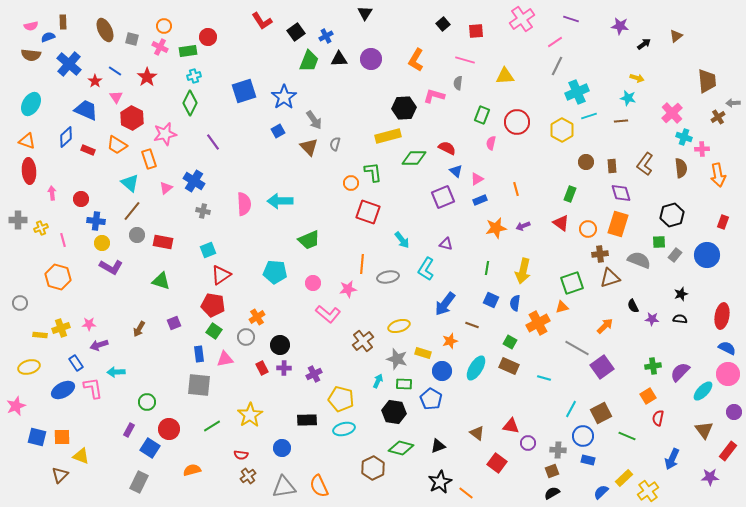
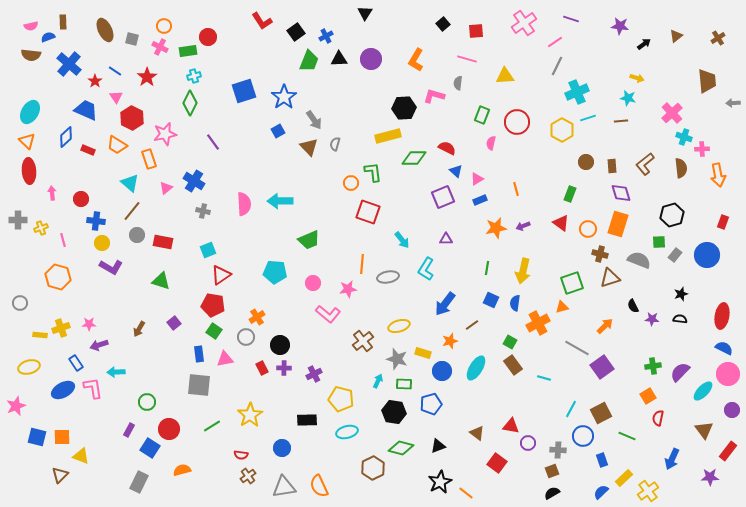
pink cross at (522, 19): moved 2 px right, 4 px down
pink line at (465, 60): moved 2 px right, 1 px up
cyan ellipse at (31, 104): moved 1 px left, 8 px down
cyan line at (589, 116): moved 1 px left, 2 px down
brown cross at (718, 117): moved 79 px up
orange triangle at (27, 141): rotated 24 degrees clockwise
brown L-shape at (645, 164): rotated 15 degrees clockwise
purple triangle at (446, 244): moved 5 px up; rotated 16 degrees counterclockwise
brown cross at (600, 254): rotated 21 degrees clockwise
purple square at (174, 323): rotated 16 degrees counterclockwise
brown line at (472, 325): rotated 56 degrees counterclockwise
blue semicircle at (727, 348): moved 3 px left
brown rectangle at (509, 366): moved 4 px right, 1 px up; rotated 30 degrees clockwise
blue pentagon at (431, 399): moved 5 px down; rotated 25 degrees clockwise
purple circle at (734, 412): moved 2 px left, 2 px up
cyan ellipse at (344, 429): moved 3 px right, 3 px down
blue rectangle at (588, 460): moved 14 px right; rotated 56 degrees clockwise
orange semicircle at (192, 470): moved 10 px left
